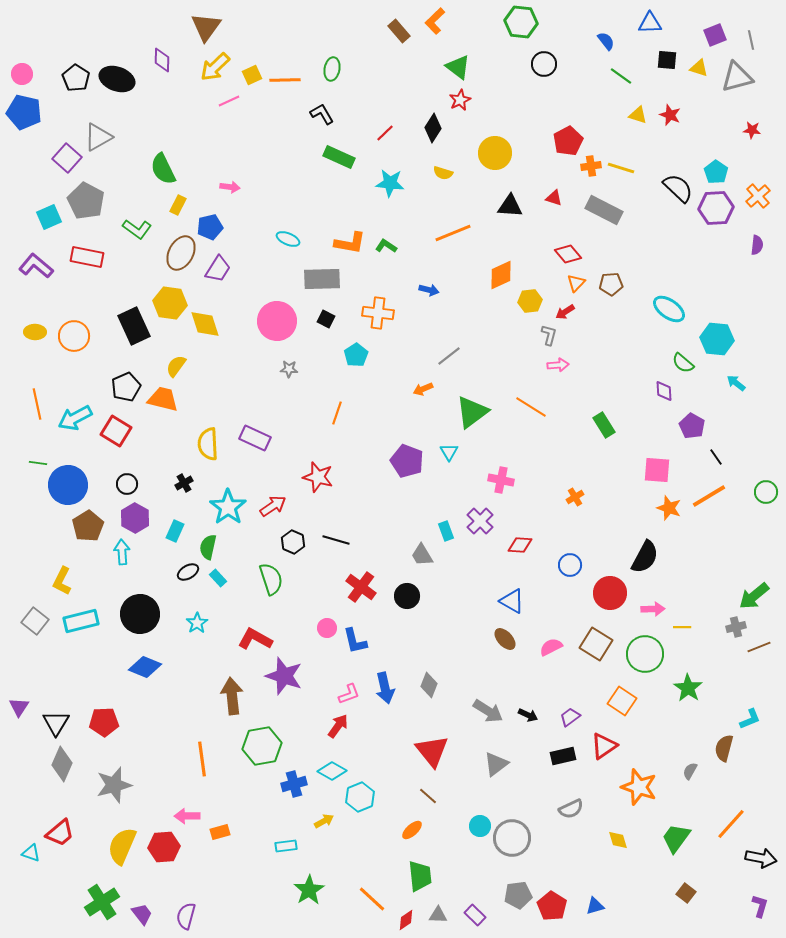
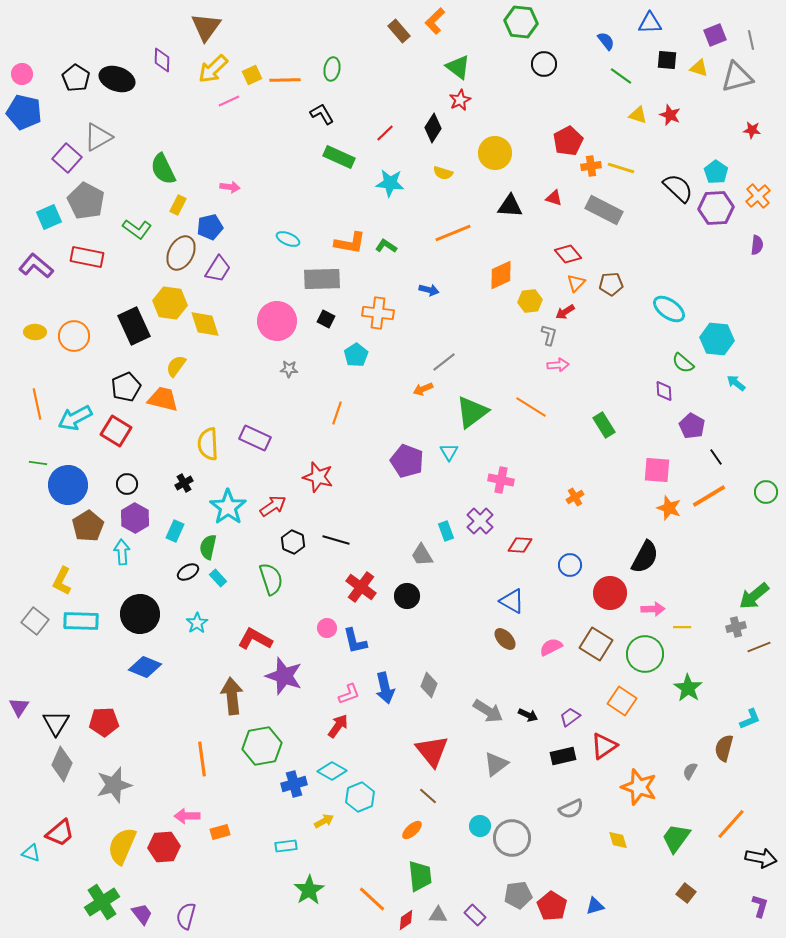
yellow arrow at (215, 67): moved 2 px left, 2 px down
gray line at (449, 356): moved 5 px left, 6 px down
cyan rectangle at (81, 621): rotated 16 degrees clockwise
